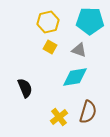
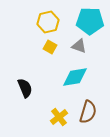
gray triangle: moved 4 px up
